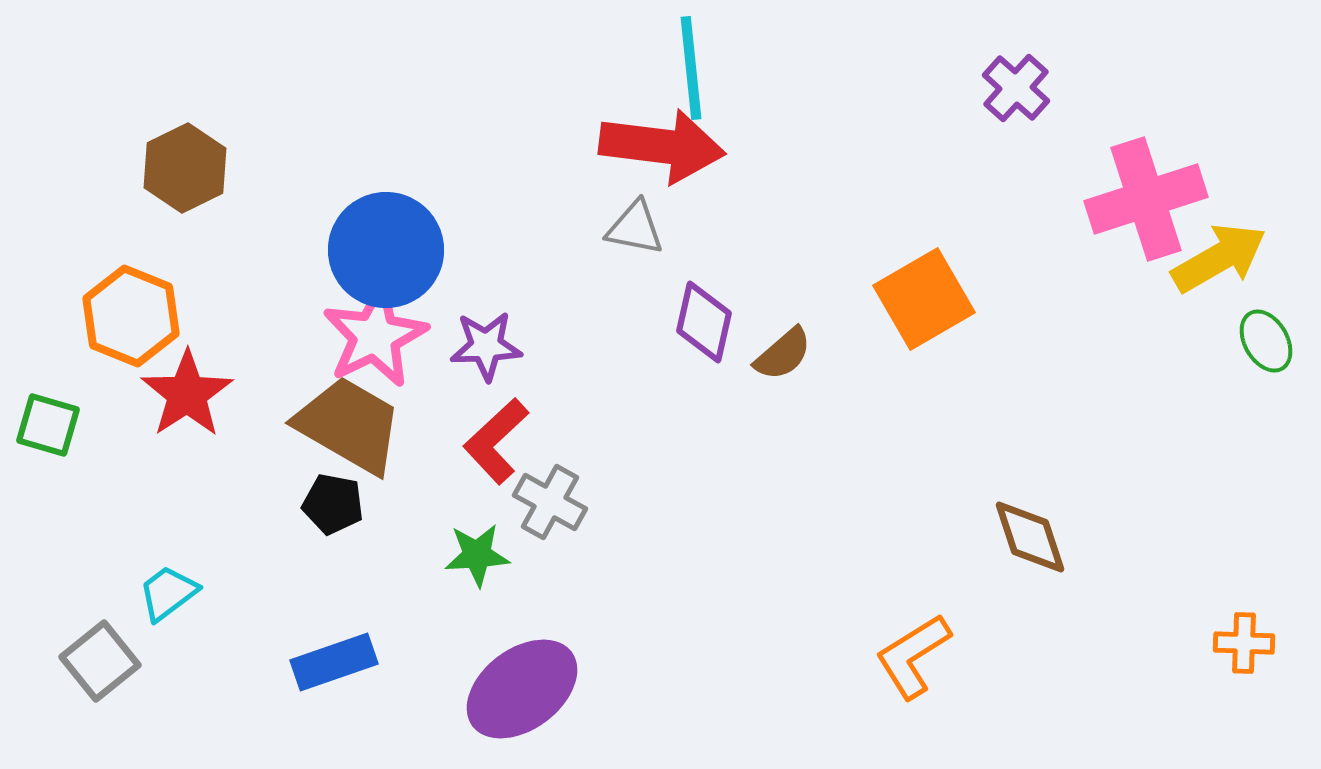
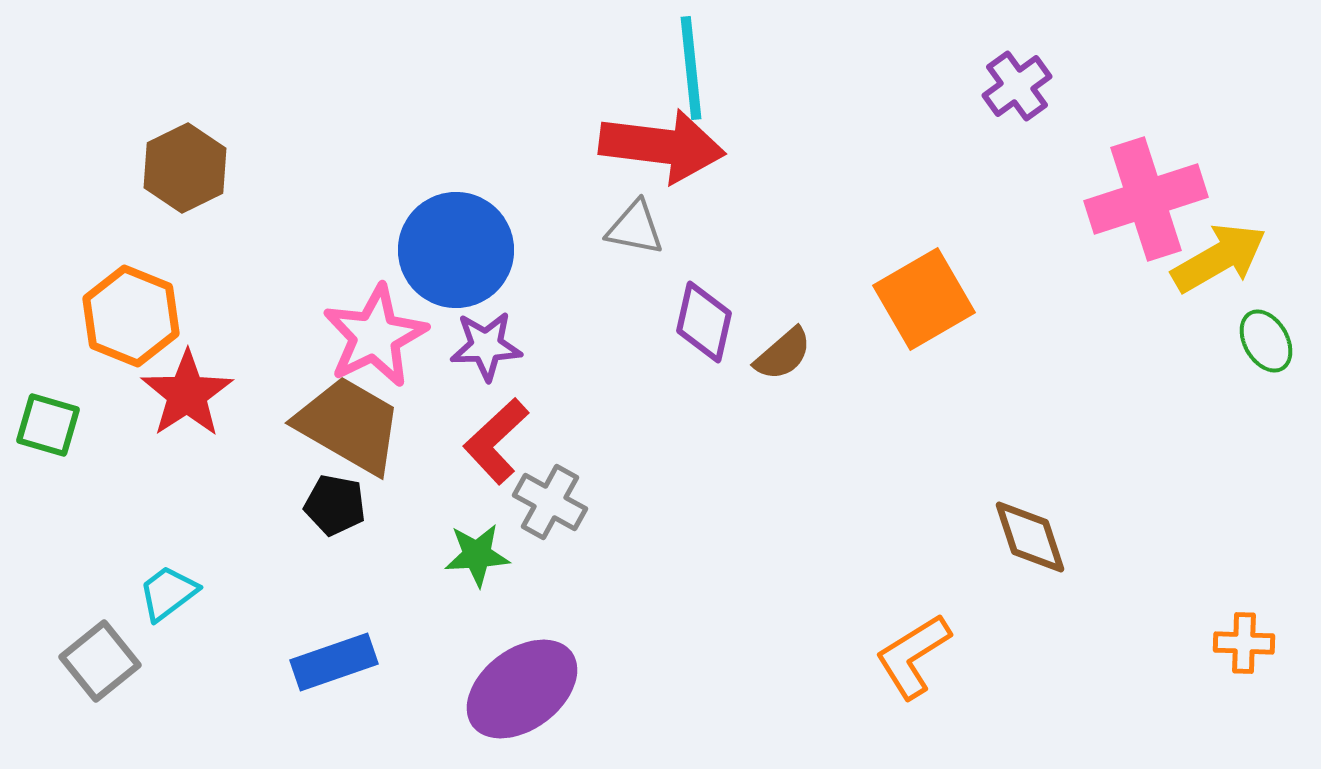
purple cross: moved 1 px right, 2 px up; rotated 12 degrees clockwise
blue circle: moved 70 px right
black pentagon: moved 2 px right, 1 px down
